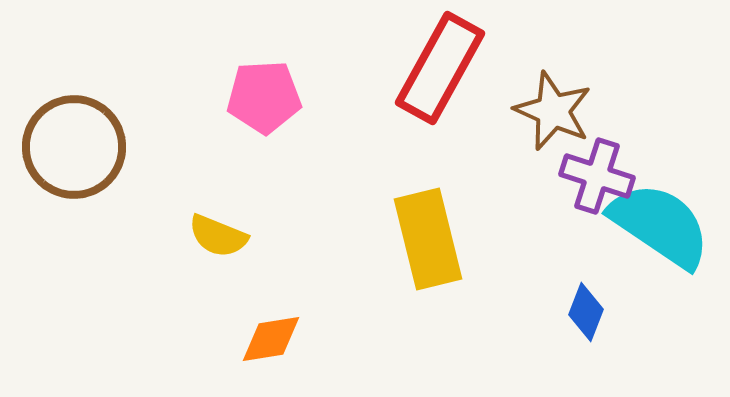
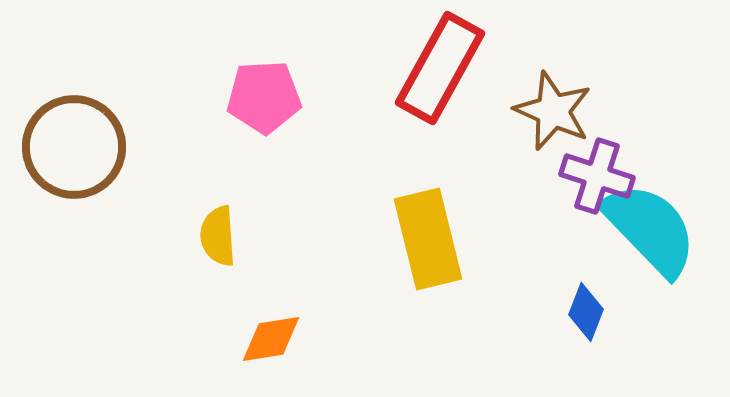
cyan semicircle: moved 10 px left, 4 px down; rotated 12 degrees clockwise
yellow semicircle: rotated 64 degrees clockwise
